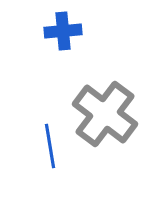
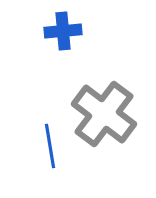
gray cross: moved 1 px left
